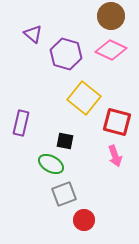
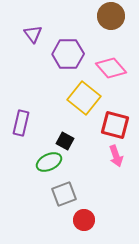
purple triangle: rotated 12 degrees clockwise
pink diamond: moved 18 px down; rotated 24 degrees clockwise
purple hexagon: moved 2 px right; rotated 16 degrees counterclockwise
red square: moved 2 px left, 3 px down
black square: rotated 18 degrees clockwise
pink arrow: moved 1 px right
green ellipse: moved 2 px left, 2 px up; rotated 55 degrees counterclockwise
